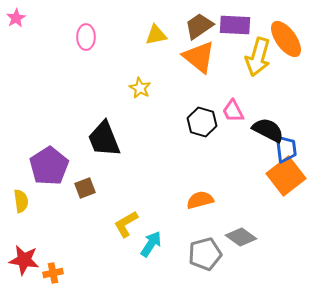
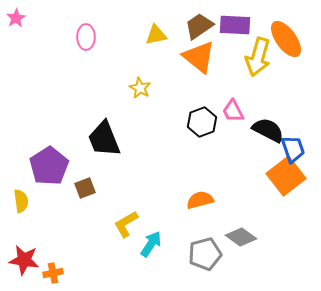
black hexagon: rotated 24 degrees clockwise
blue trapezoid: moved 7 px right; rotated 12 degrees counterclockwise
